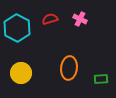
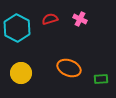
orange ellipse: rotated 75 degrees counterclockwise
